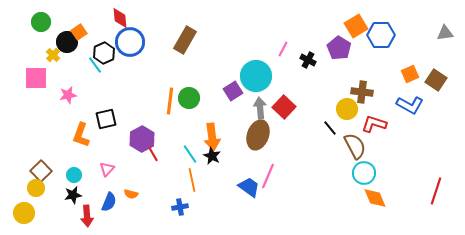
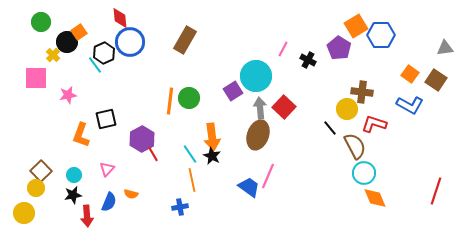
gray triangle at (445, 33): moved 15 px down
orange square at (410, 74): rotated 30 degrees counterclockwise
